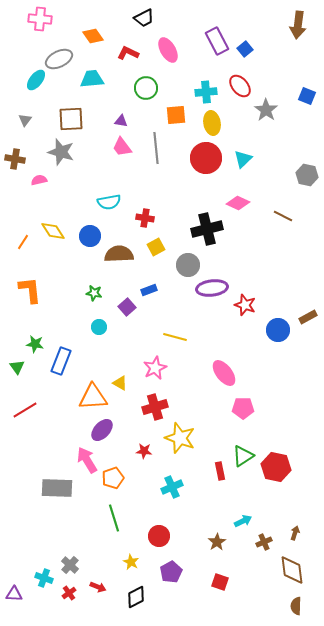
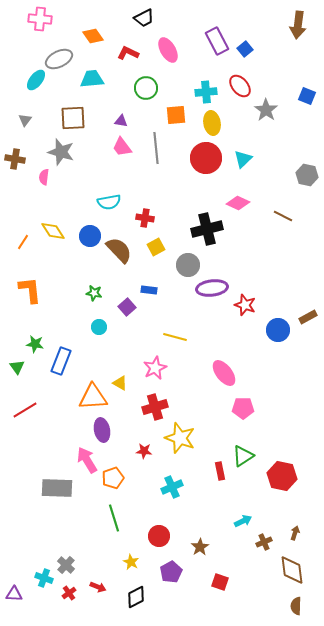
brown square at (71, 119): moved 2 px right, 1 px up
pink semicircle at (39, 180): moved 5 px right, 3 px up; rotated 70 degrees counterclockwise
brown semicircle at (119, 254): moved 4 px up; rotated 48 degrees clockwise
blue rectangle at (149, 290): rotated 28 degrees clockwise
purple ellipse at (102, 430): rotated 55 degrees counterclockwise
red hexagon at (276, 467): moved 6 px right, 9 px down
brown star at (217, 542): moved 17 px left, 5 px down
gray cross at (70, 565): moved 4 px left
